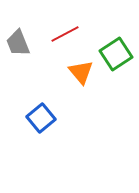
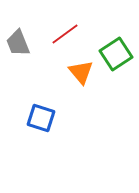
red line: rotated 8 degrees counterclockwise
blue square: rotated 32 degrees counterclockwise
